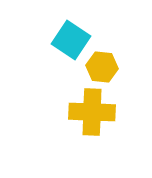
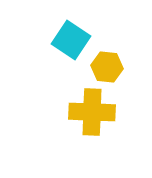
yellow hexagon: moved 5 px right
